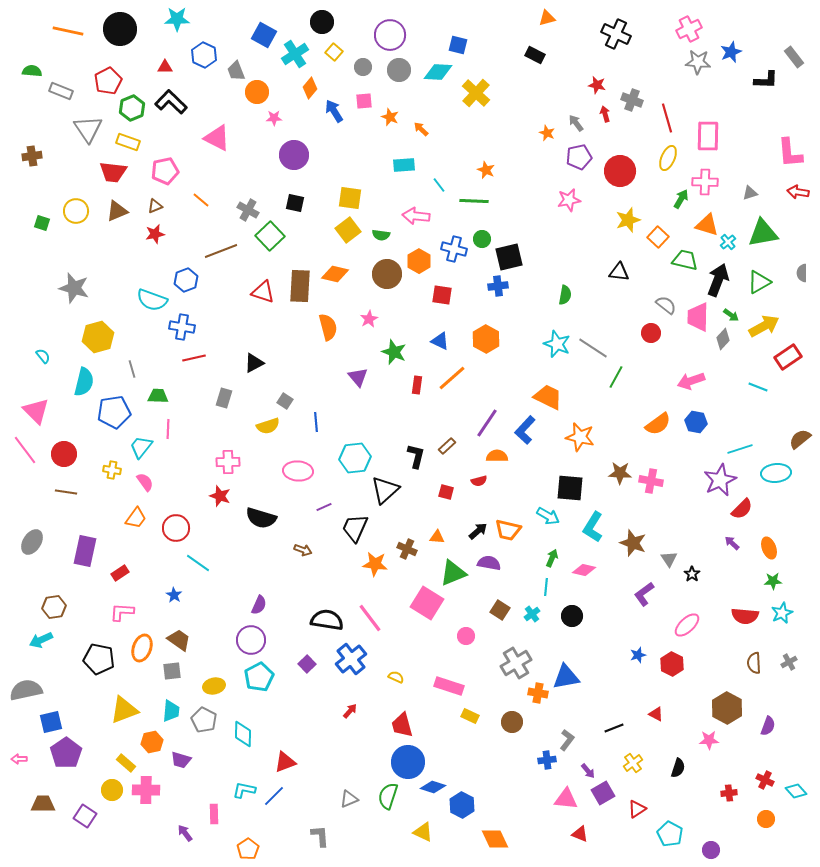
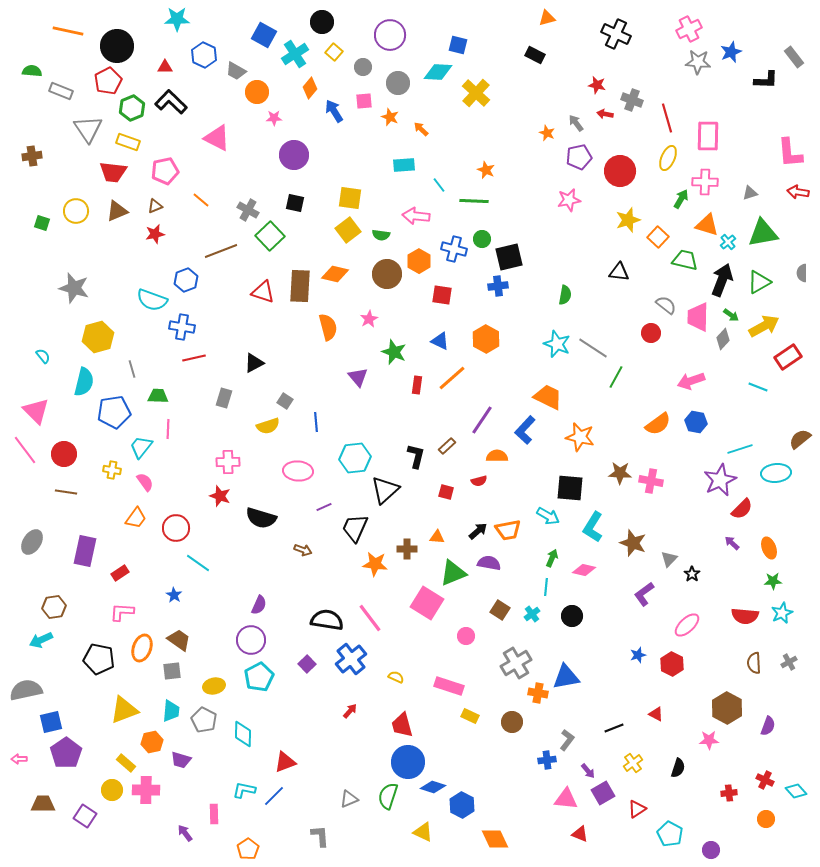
black circle at (120, 29): moved 3 px left, 17 px down
gray circle at (399, 70): moved 1 px left, 13 px down
gray trapezoid at (236, 71): rotated 40 degrees counterclockwise
red arrow at (605, 114): rotated 63 degrees counterclockwise
black arrow at (718, 280): moved 4 px right
purple line at (487, 423): moved 5 px left, 3 px up
orange trapezoid at (508, 530): rotated 24 degrees counterclockwise
brown cross at (407, 549): rotated 24 degrees counterclockwise
gray triangle at (669, 559): rotated 18 degrees clockwise
